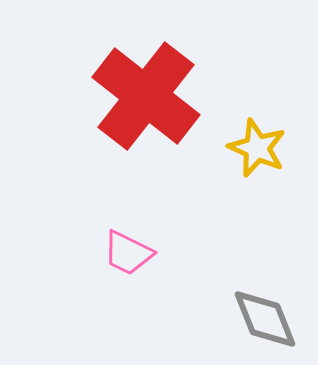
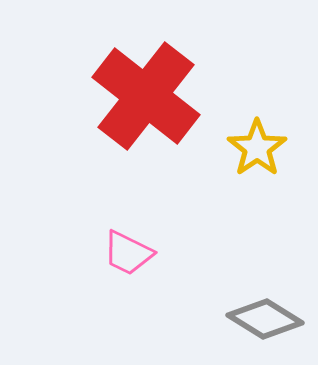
yellow star: rotated 14 degrees clockwise
gray diamond: rotated 36 degrees counterclockwise
